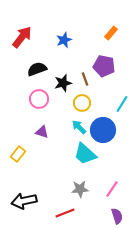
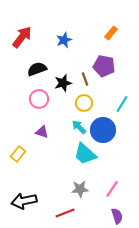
yellow circle: moved 2 px right
